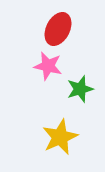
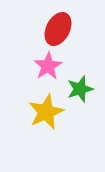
pink star: rotated 28 degrees clockwise
yellow star: moved 14 px left, 25 px up
